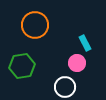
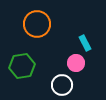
orange circle: moved 2 px right, 1 px up
pink circle: moved 1 px left
white circle: moved 3 px left, 2 px up
